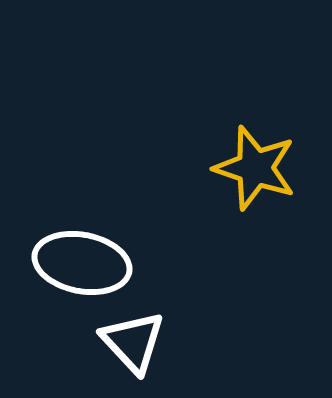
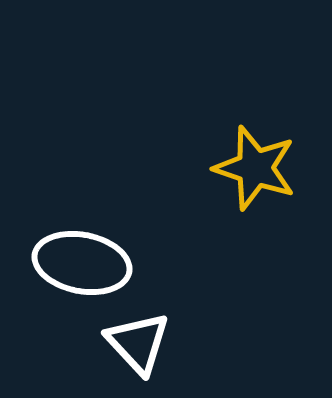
white triangle: moved 5 px right, 1 px down
